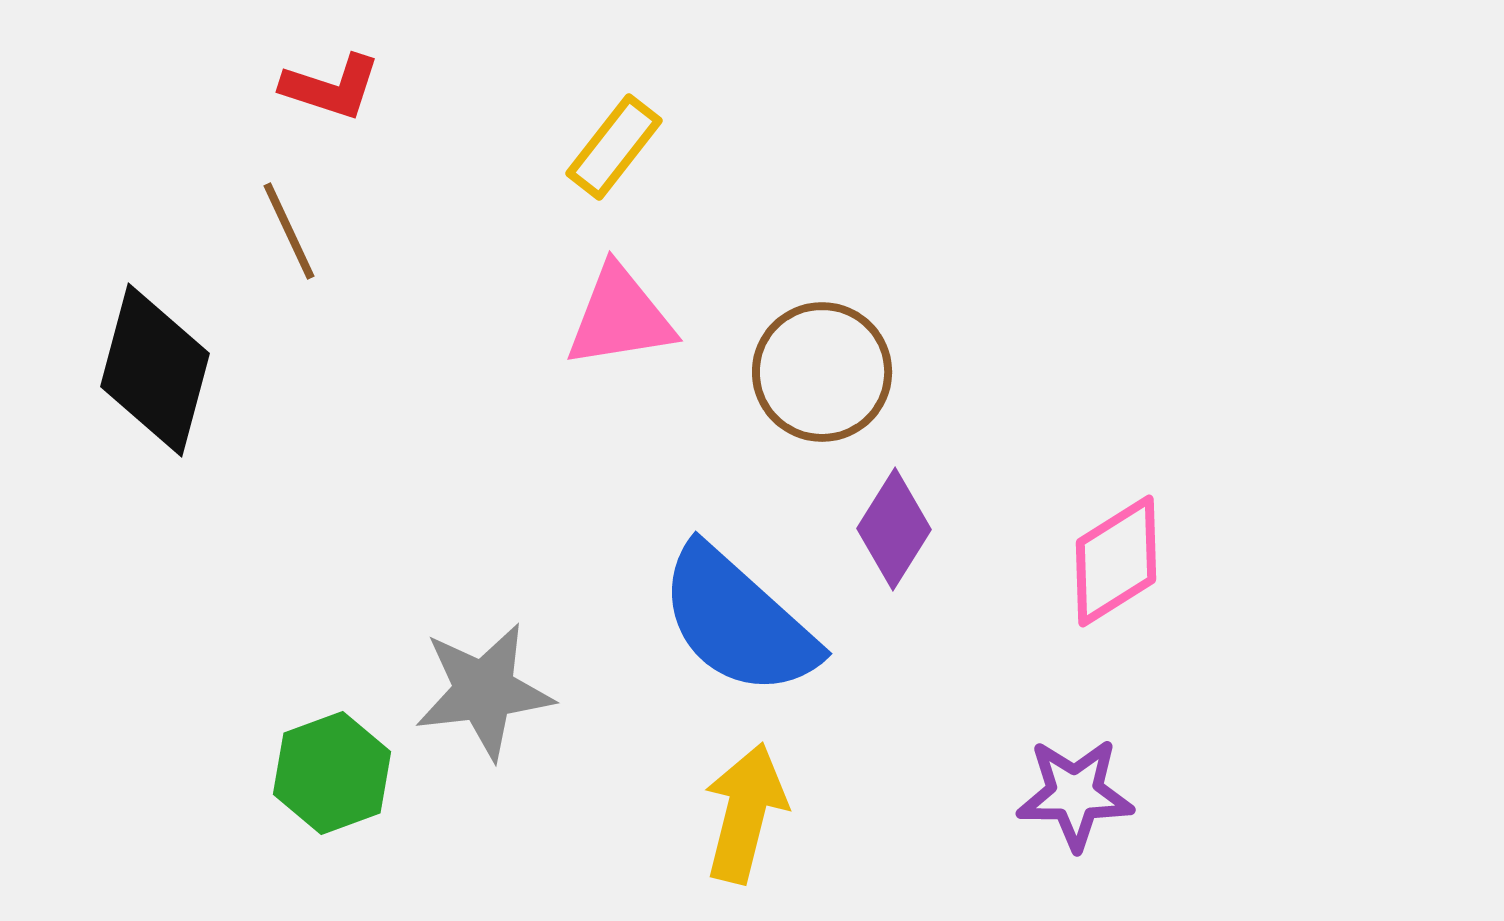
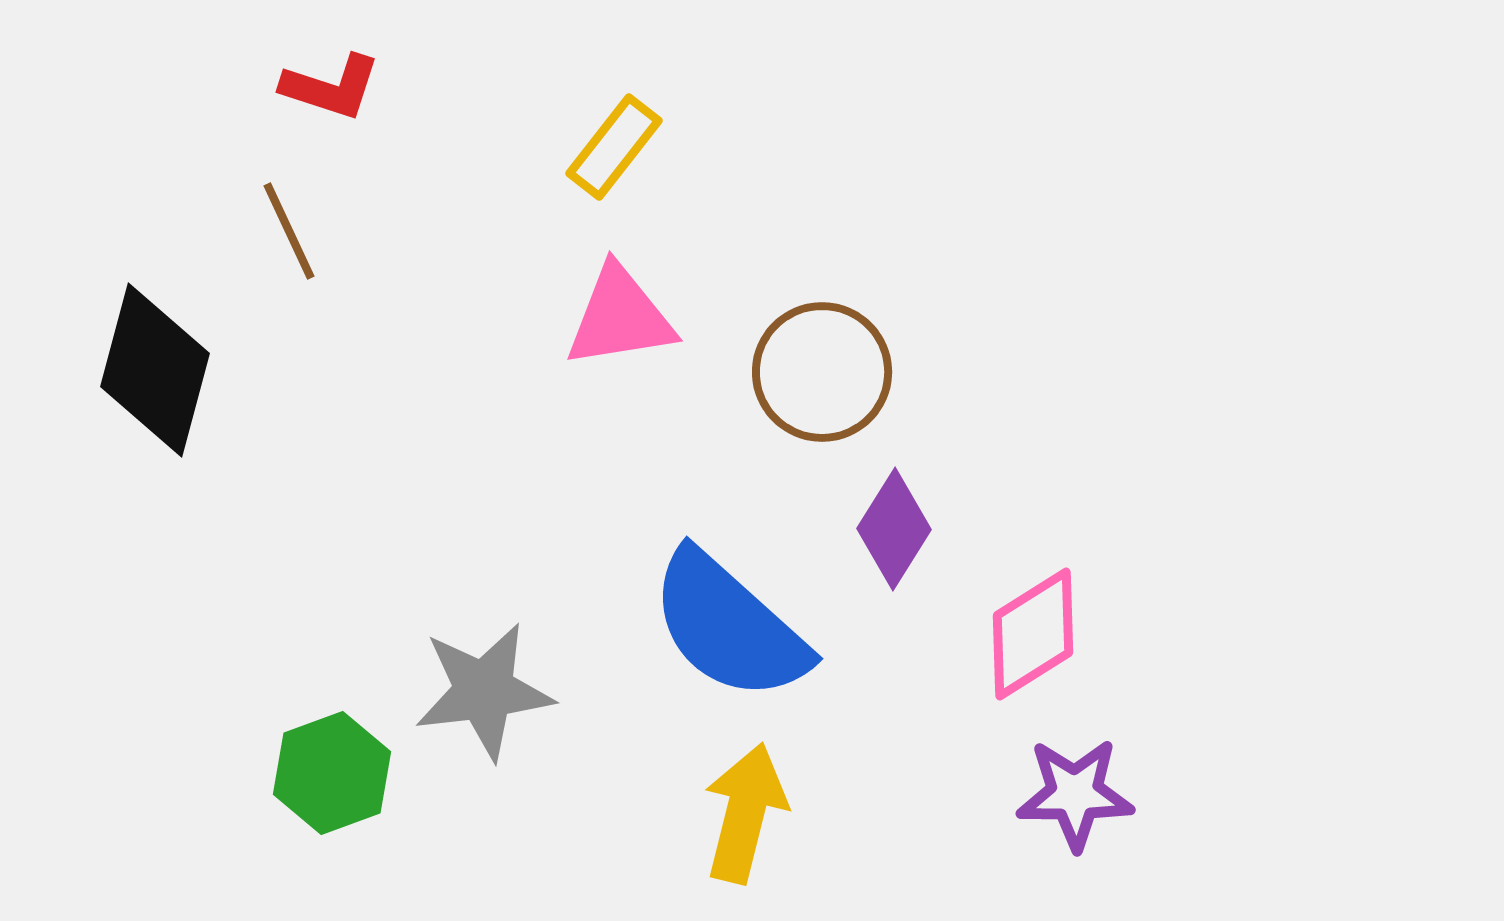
pink diamond: moved 83 px left, 73 px down
blue semicircle: moved 9 px left, 5 px down
